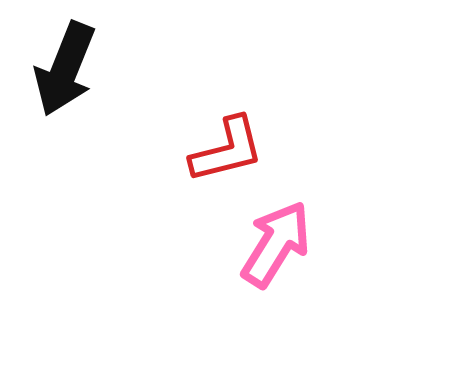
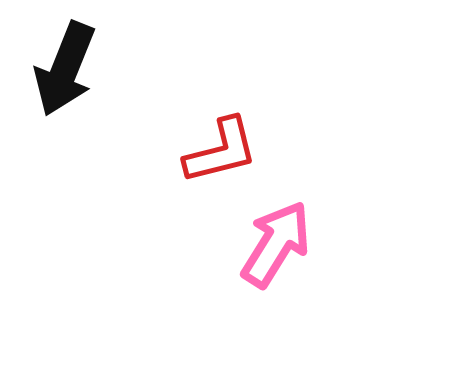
red L-shape: moved 6 px left, 1 px down
